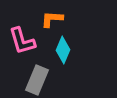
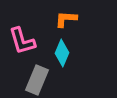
orange L-shape: moved 14 px right
cyan diamond: moved 1 px left, 3 px down
